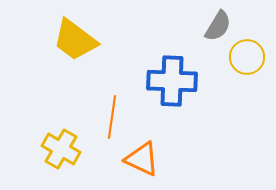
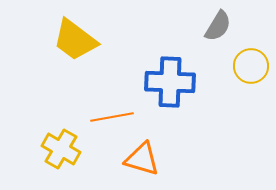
yellow circle: moved 4 px right, 9 px down
blue cross: moved 2 px left, 1 px down
orange line: rotated 72 degrees clockwise
orange triangle: rotated 9 degrees counterclockwise
